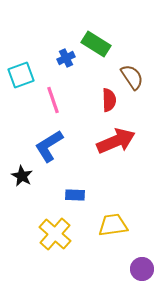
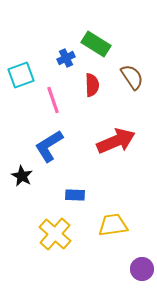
red semicircle: moved 17 px left, 15 px up
